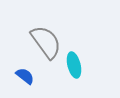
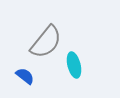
gray semicircle: rotated 75 degrees clockwise
